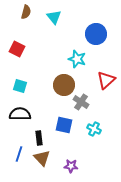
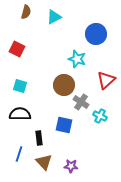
cyan triangle: rotated 42 degrees clockwise
cyan cross: moved 6 px right, 13 px up
brown triangle: moved 2 px right, 4 px down
